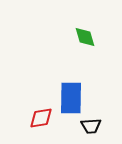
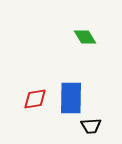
green diamond: rotated 15 degrees counterclockwise
red diamond: moved 6 px left, 19 px up
